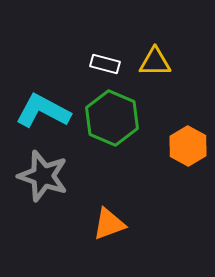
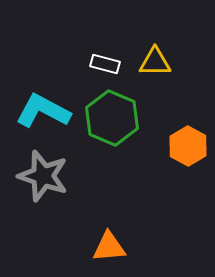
orange triangle: moved 23 px down; rotated 15 degrees clockwise
